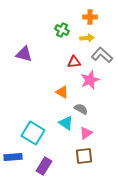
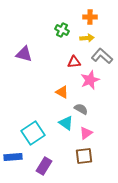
gray L-shape: moved 1 px down
cyan square: rotated 25 degrees clockwise
